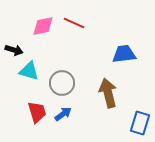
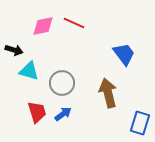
blue trapezoid: rotated 60 degrees clockwise
